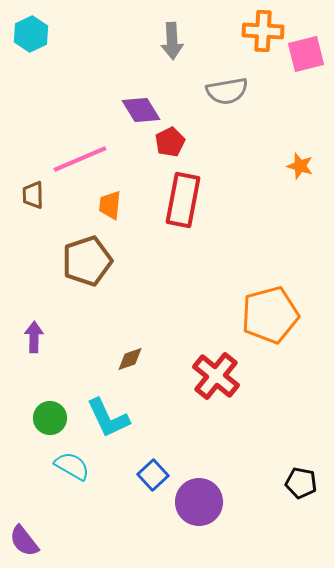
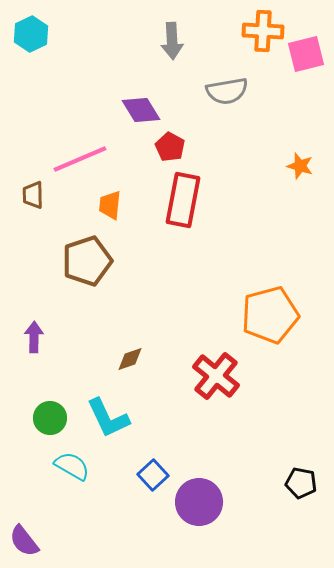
red pentagon: moved 5 px down; rotated 16 degrees counterclockwise
